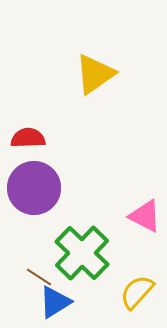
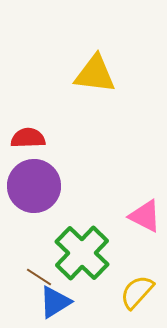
yellow triangle: rotated 42 degrees clockwise
purple circle: moved 2 px up
